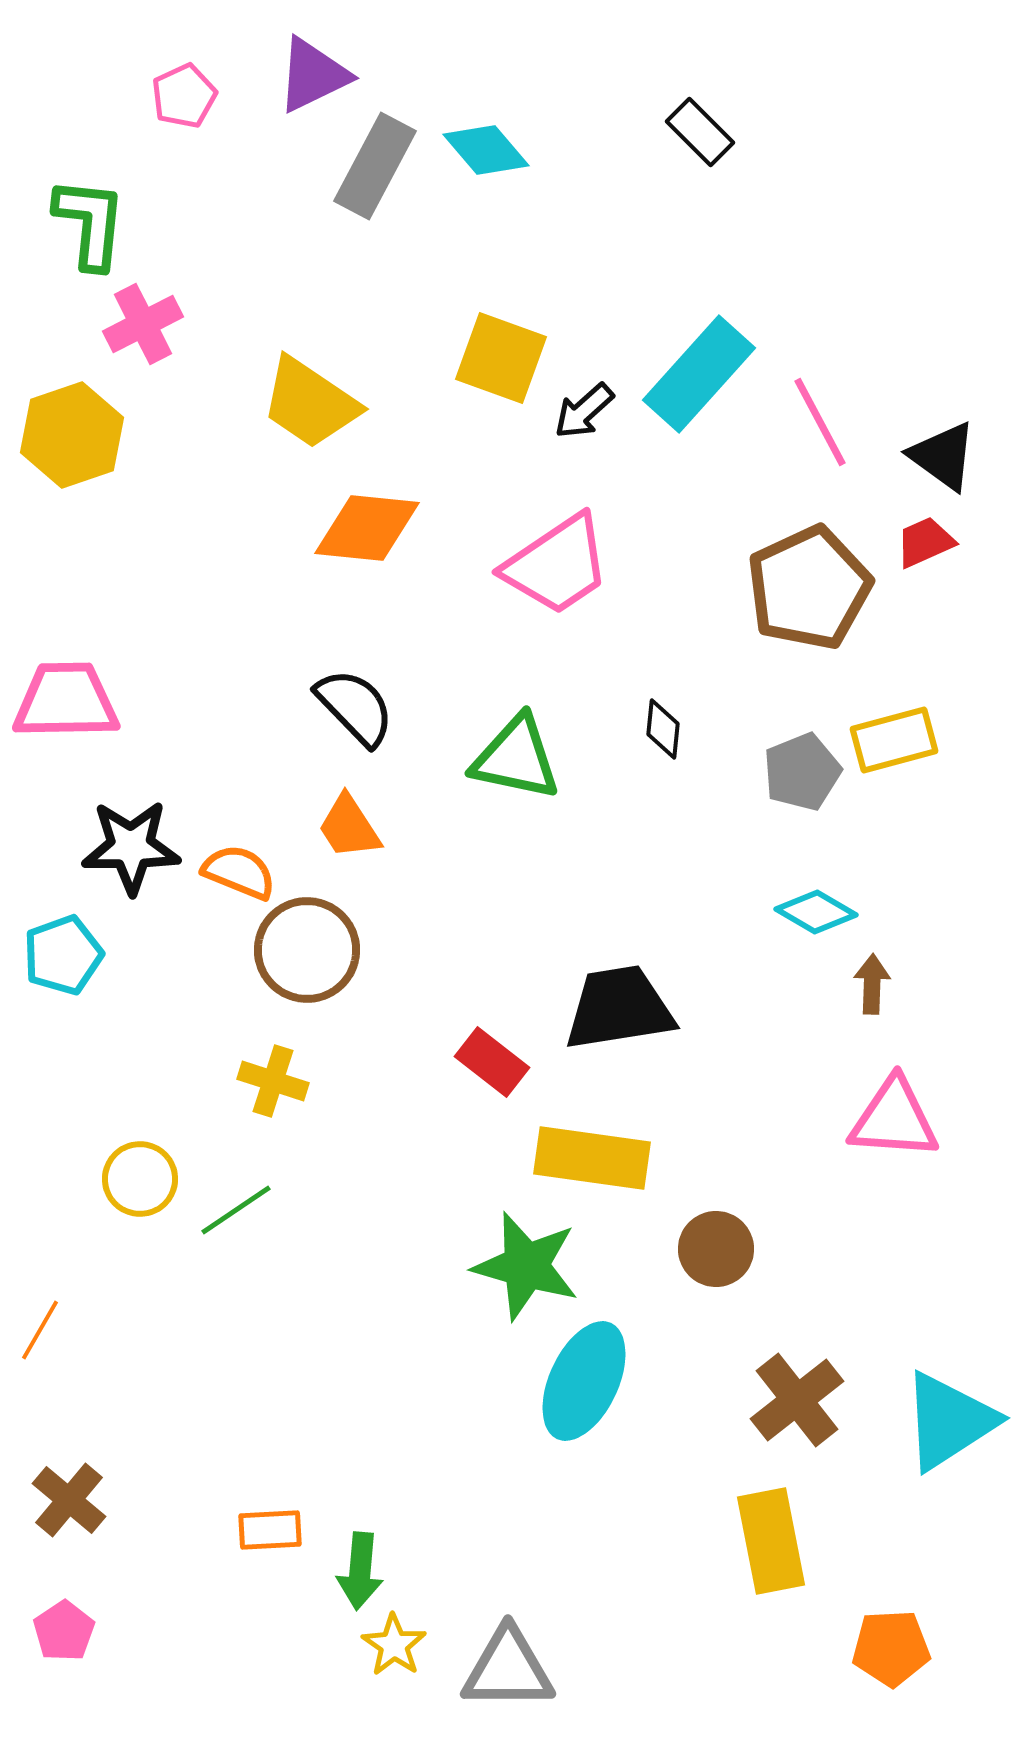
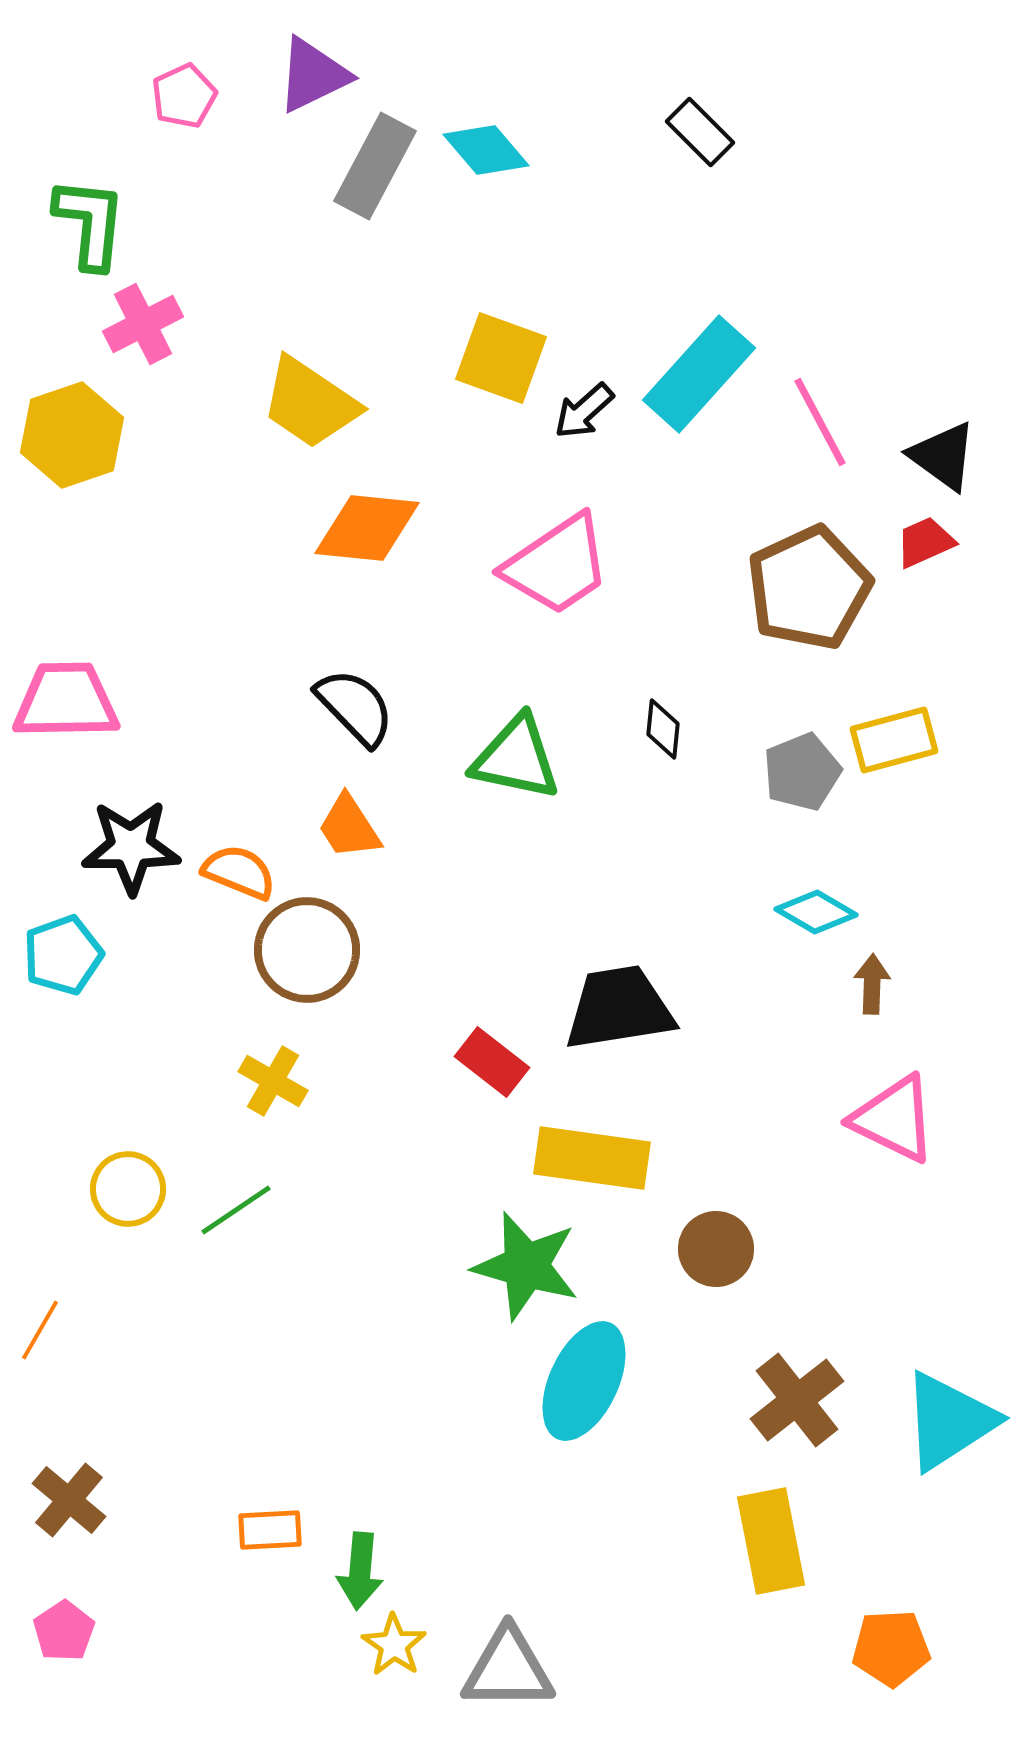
yellow cross at (273, 1081): rotated 12 degrees clockwise
pink triangle at (894, 1119): rotated 22 degrees clockwise
yellow circle at (140, 1179): moved 12 px left, 10 px down
